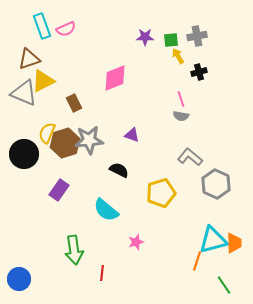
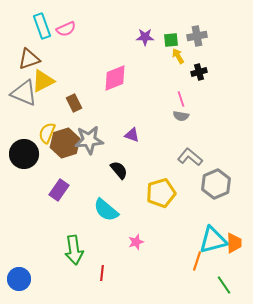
black semicircle: rotated 24 degrees clockwise
gray hexagon: rotated 12 degrees clockwise
